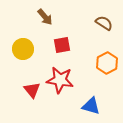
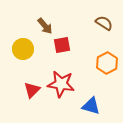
brown arrow: moved 9 px down
red star: moved 1 px right, 4 px down
red triangle: rotated 24 degrees clockwise
